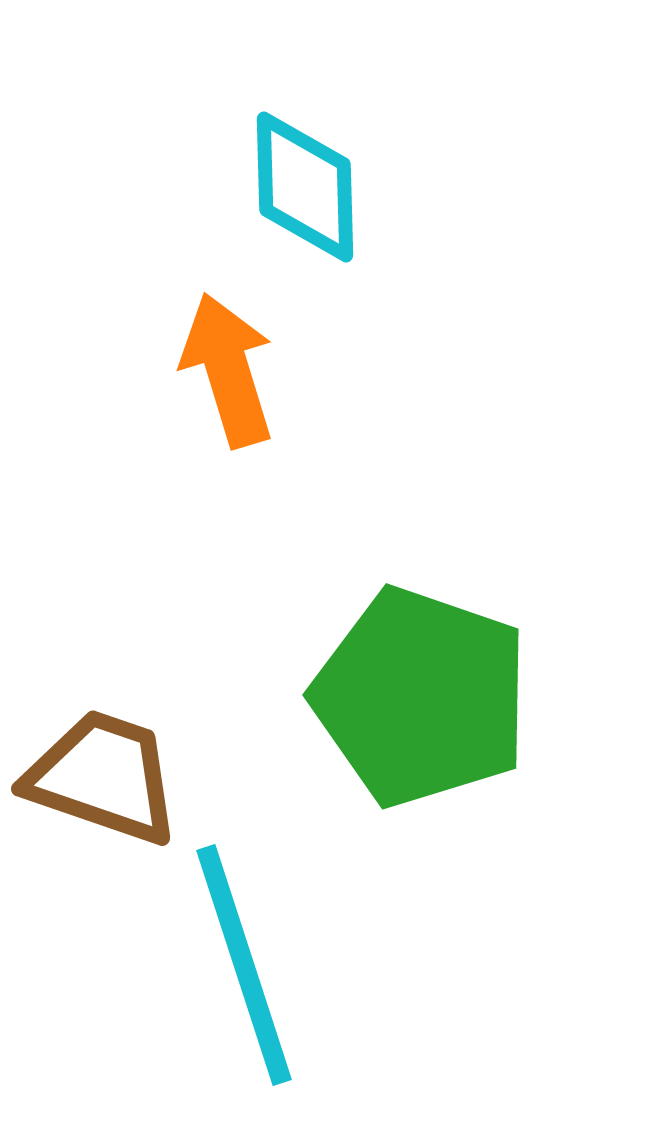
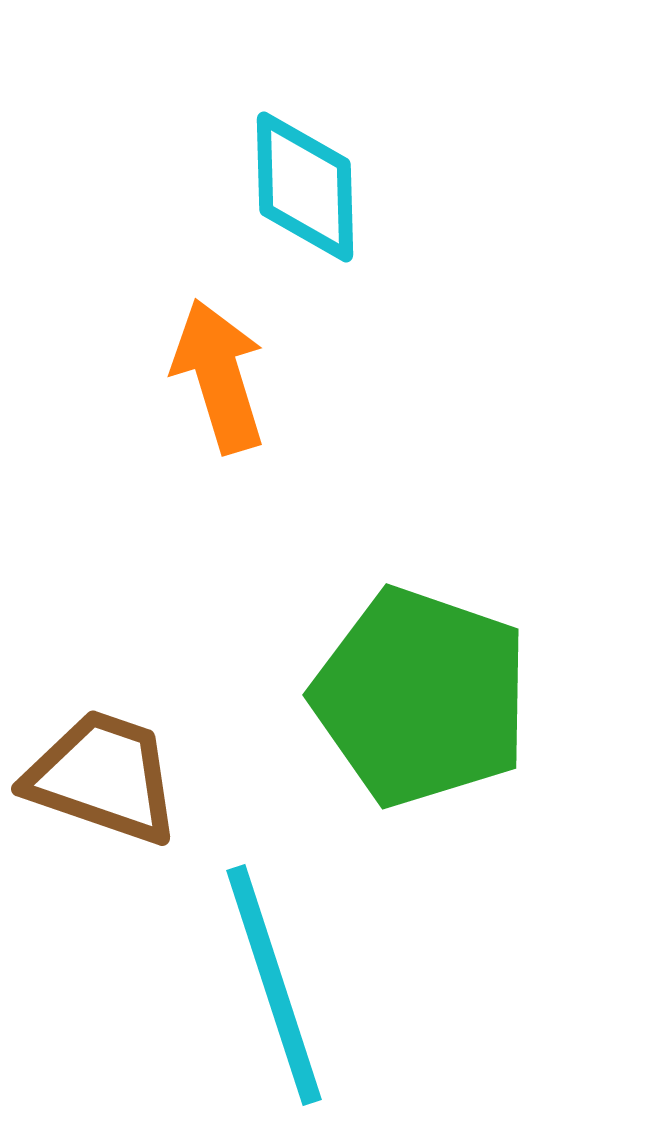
orange arrow: moved 9 px left, 6 px down
cyan line: moved 30 px right, 20 px down
